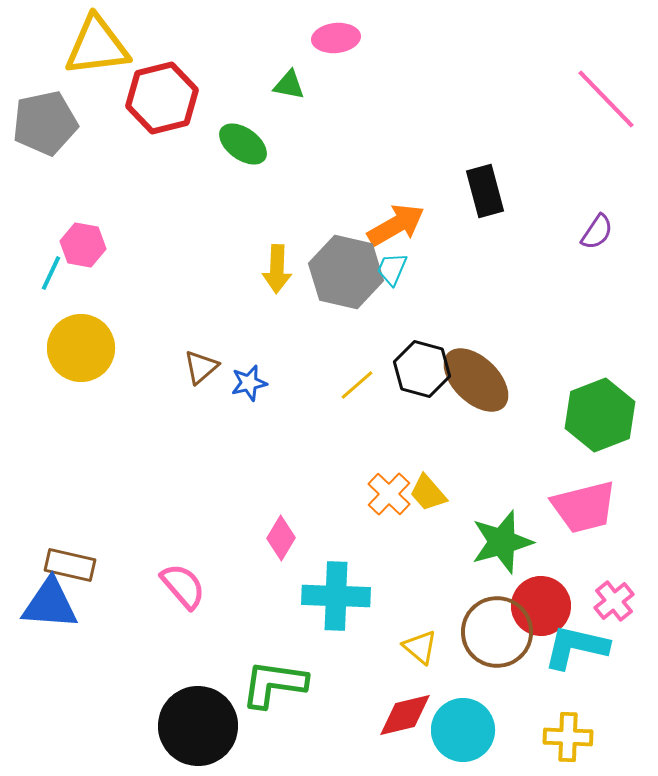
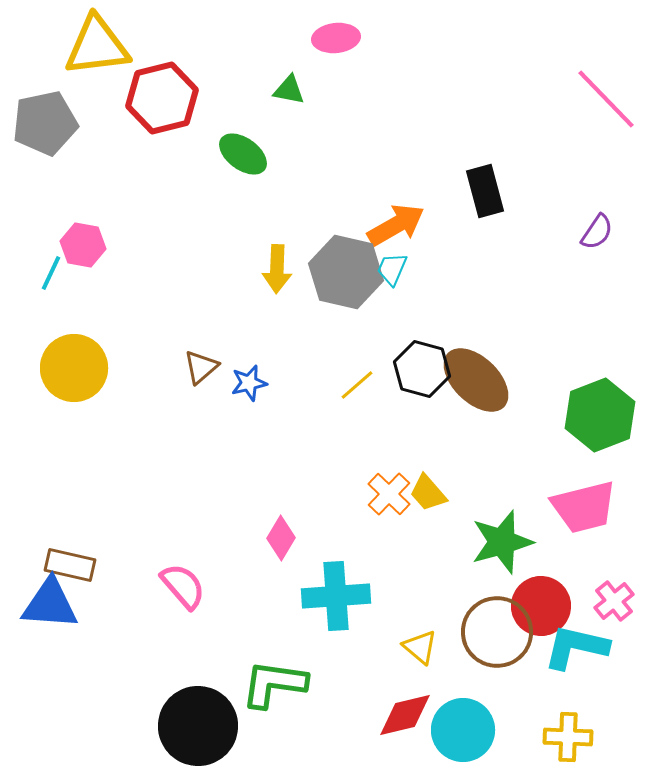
green triangle at (289, 85): moved 5 px down
green ellipse at (243, 144): moved 10 px down
yellow circle at (81, 348): moved 7 px left, 20 px down
cyan cross at (336, 596): rotated 6 degrees counterclockwise
